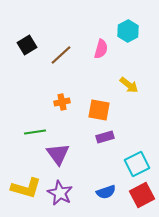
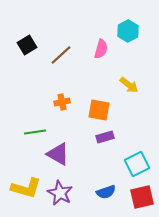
purple triangle: rotated 25 degrees counterclockwise
red square: moved 2 px down; rotated 15 degrees clockwise
